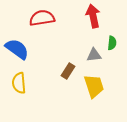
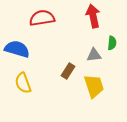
blue semicircle: rotated 20 degrees counterclockwise
yellow semicircle: moved 4 px right; rotated 15 degrees counterclockwise
